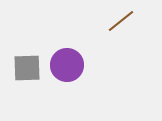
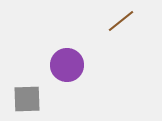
gray square: moved 31 px down
